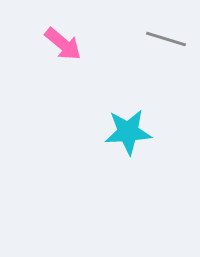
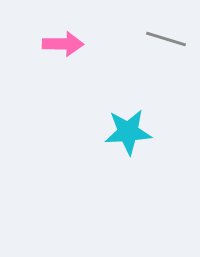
pink arrow: rotated 39 degrees counterclockwise
